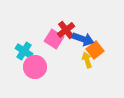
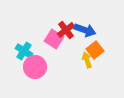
blue arrow: moved 2 px right, 9 px up
